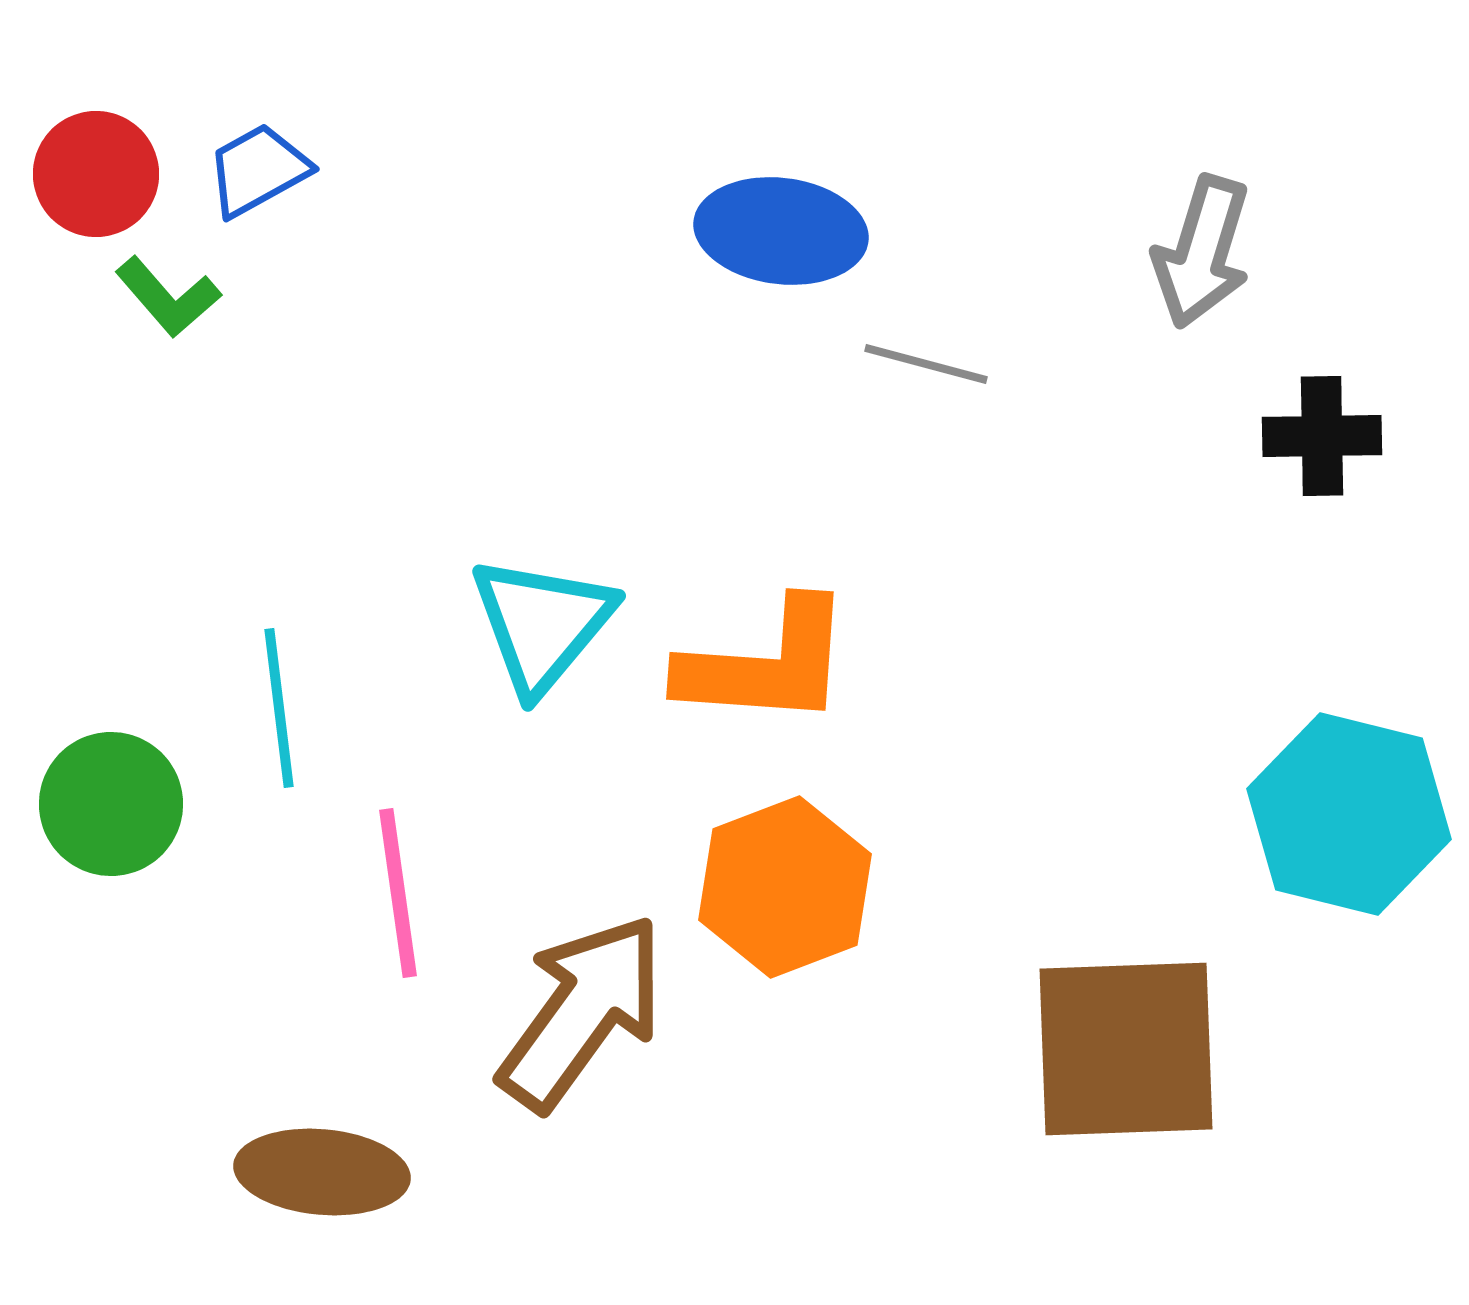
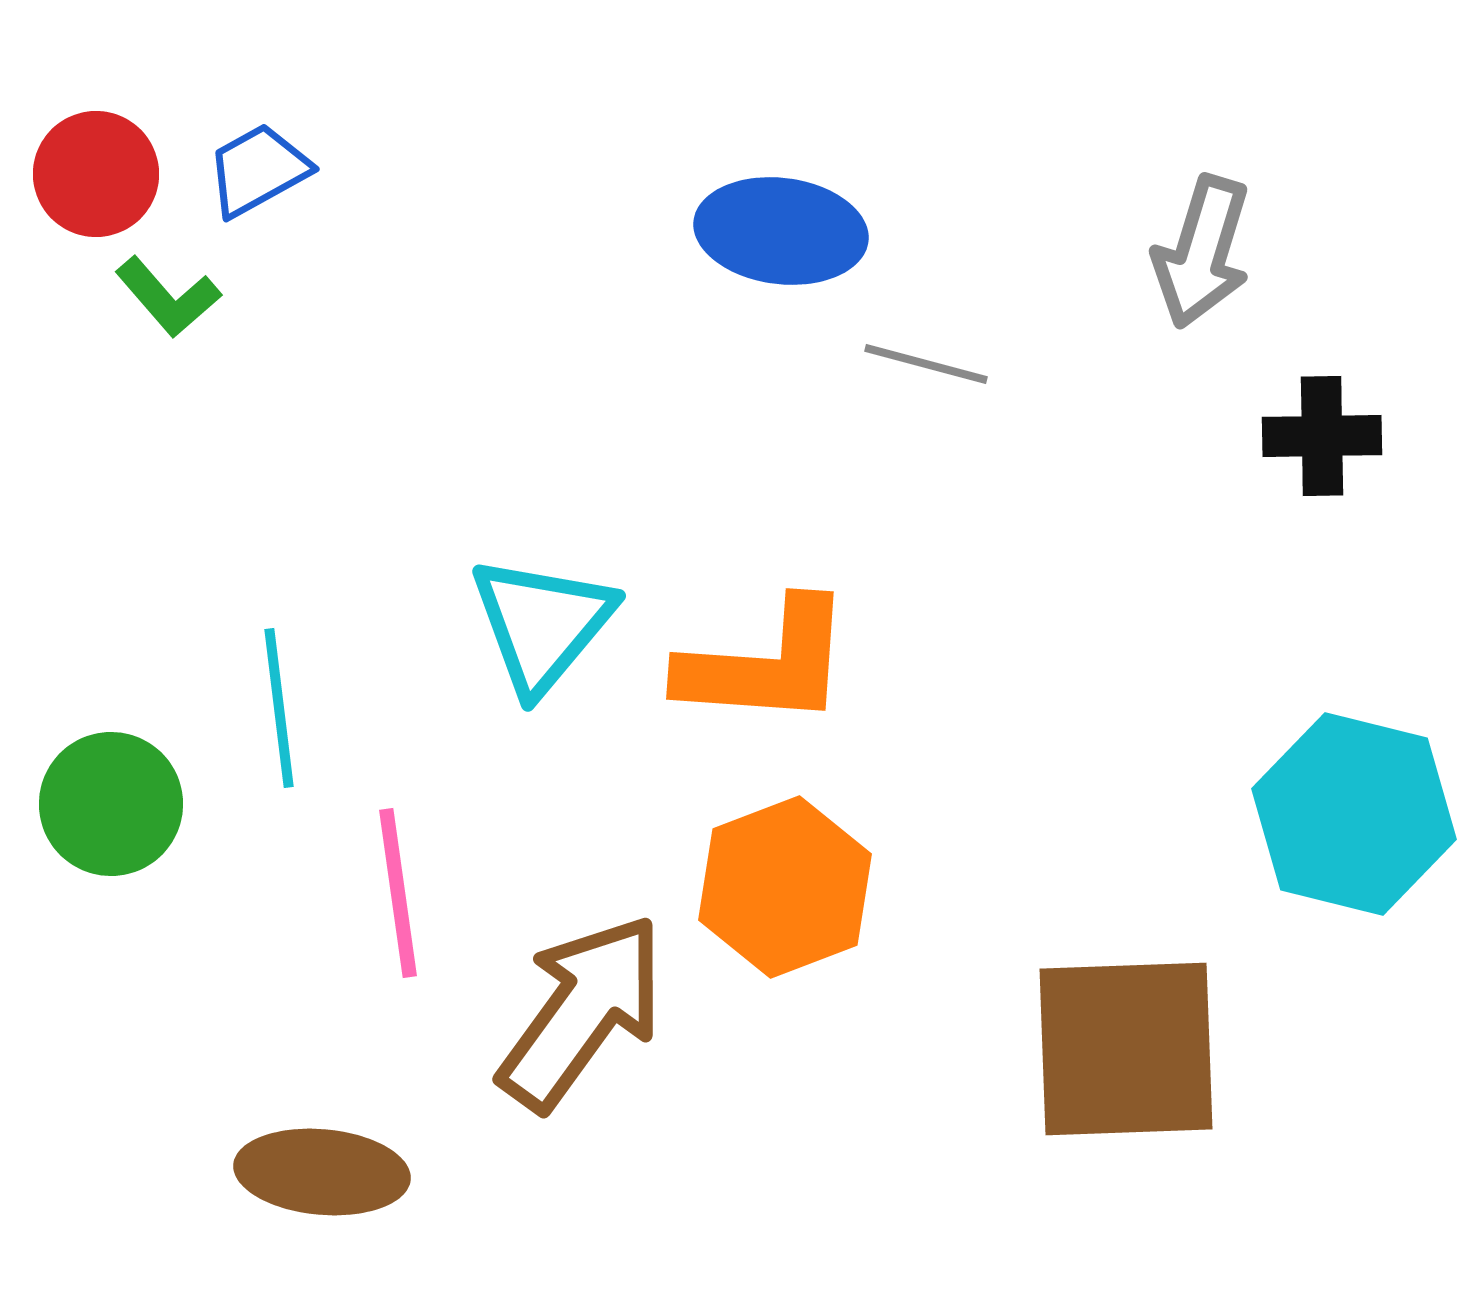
cyan hexagon: moved 5 px right
